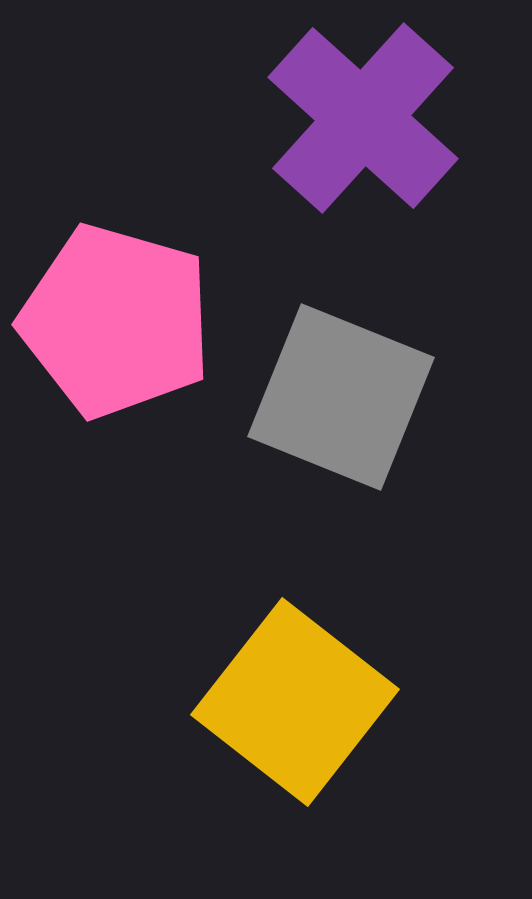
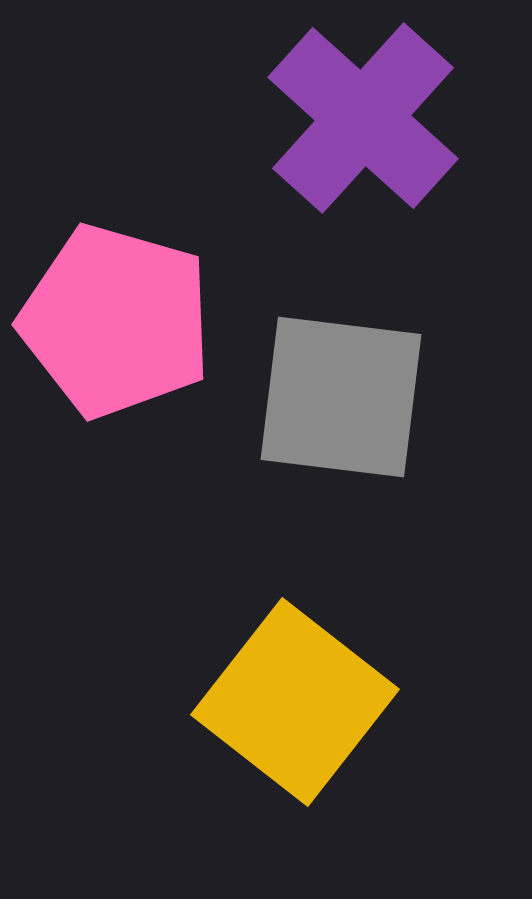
gray square: rotated 15 degrees counterclockwise
